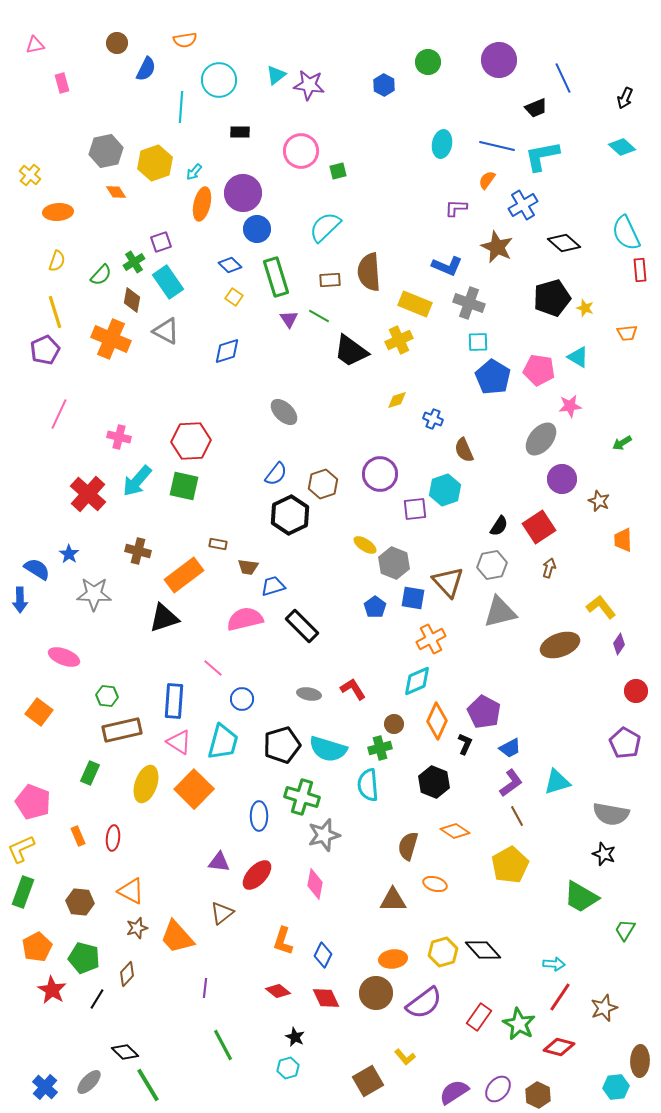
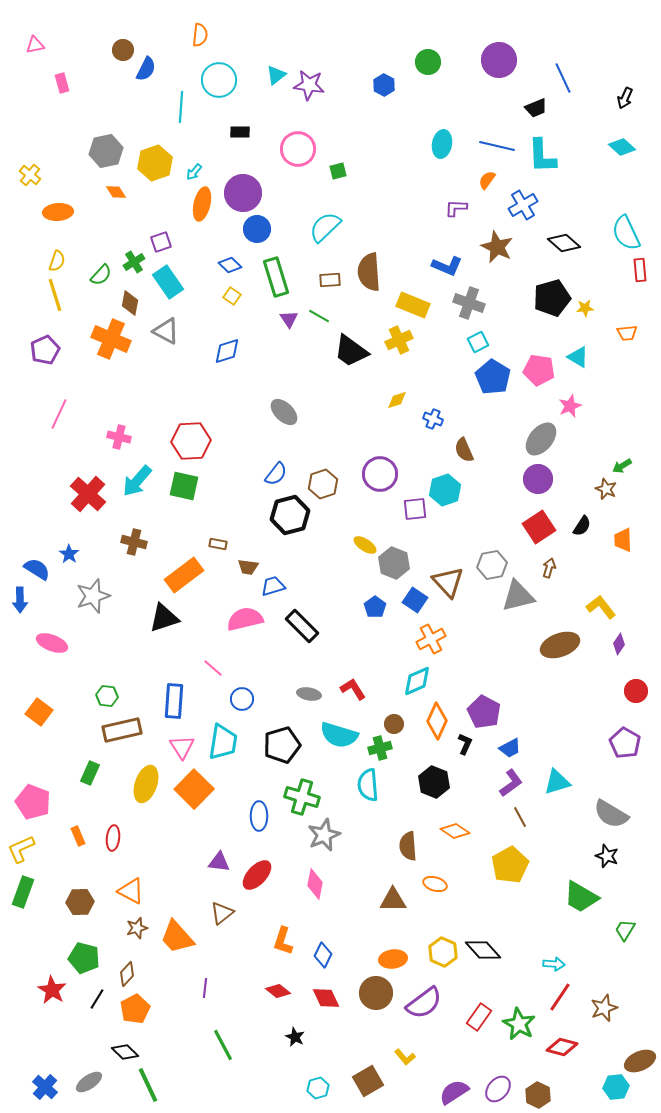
orange semicircle at (185, 40): moved 15 px right, 5 px up; rotated 75 degrees counterclockwise
brown circle at (117, 43): moved 6 px right, 7 px down
pink circle at (301, 151): moved 3 px left, 2 px up
cyan L-shape at (542, 156): rotated 81 degrees counterclockwise
yellow square at (234, 297): moved 2 px left, 1 px up
brown diamond at (132, 300): moved 2 px left, 3 px down
yellow rectangle at (415, 304): moved 2 px left, 1 px down
yellow star at (585, 308): rotated 24 degrees counterclockwise
yellow line at (55, 312): moved 17 px up
cyan square at (478, 342): rotated 25 degrees counterclockwise
pink star at (570, 406): rotated 15 degrees counterclockwise
green arrow at (622, 443): moved 23 px down
purple circle at (562, 479): moved 24 px left
brown star at (599, 501): moved 7 px right, 12 px up
black hexagon at (290, 515): rotated 12 degrees clockwise
black semicircle at (499, 526): moved 83 px right
brown cross at (138, 551): moved 4 px left, 9 px up
gray star at (94, 594): moved 1 px left, 2 px down; rotated 20 degrees counterclockwise
blue square at (413, 598): moved 2 px right, 2 px down; rotated 25 degrees clockwise
gray triangle at (500, 612): moved 18 px right, 16 px up
pink ellipse at (64, 657): moved 12 px left, 14 px up
pink triangle at (179, 742): moved 3 px right, 5 px down; rotated 24 degrees clockwise
cyan trapezoid at (223, 742): rotated 6 degrees counterclockwise
cyan semicircle at (328, 749): moved 11 px right, 14 px up
gray semicircle at (611, 814): rotated 21 degrees clockwise
brown line at (517, 816): moved 3 px right, 1 px down
gray star at (324, 835): rotated 8 degrees counterclockwise
brown semicircle at (408, 846): rotated 20 degrees counterclockwise
black star at (604, 854): moved 3 px right, 2 px down
brown hexagon at (80, 902): rotated 8 degrees counterclockwise
orange pentagon at (37, 947): moved 98 px right, 62 px down
yellow hexagon at (443, 952): rotated 20 degrees counterclockwise
red diamond at (559, 1047): moved 3 px right
brown ellipse at (640, 1061): rotated 64 degrees clockwise
cyan hexagon at (288, 1068): moved 30 px right, 20 px down
gray ellipse at (89, 1082): rotated 12 degrees clockwise
green line at (148, 1085): rotated 6 degrees clockwise
